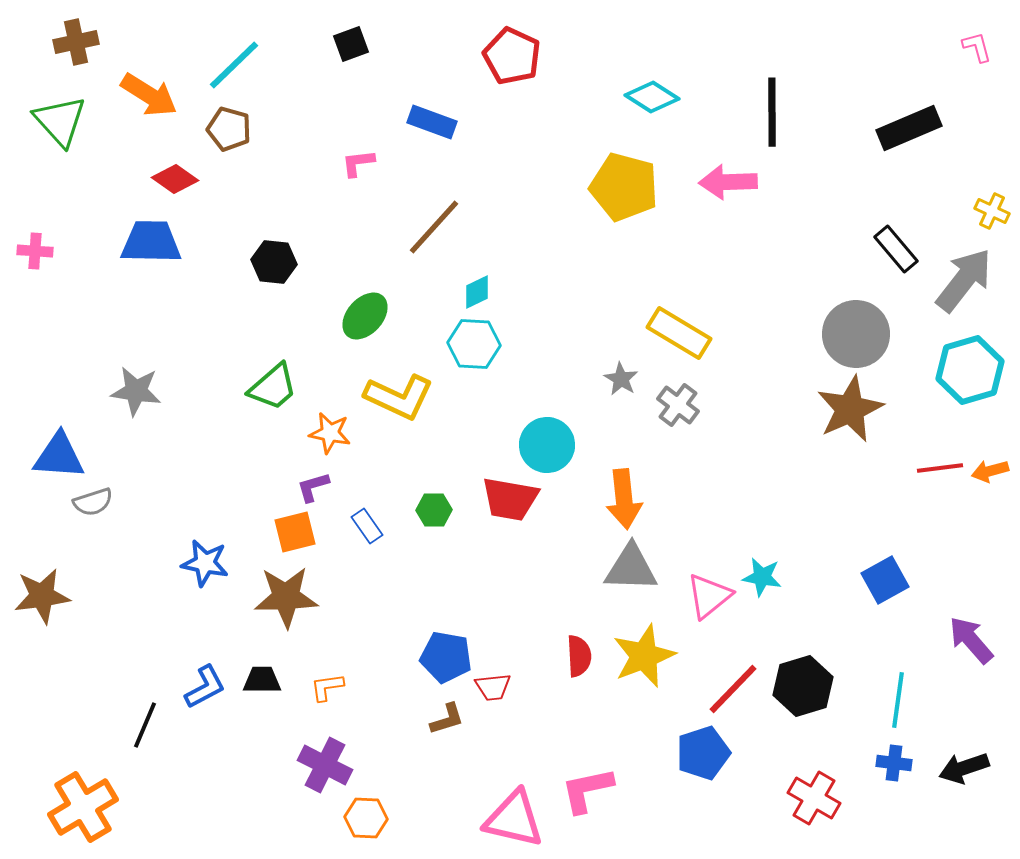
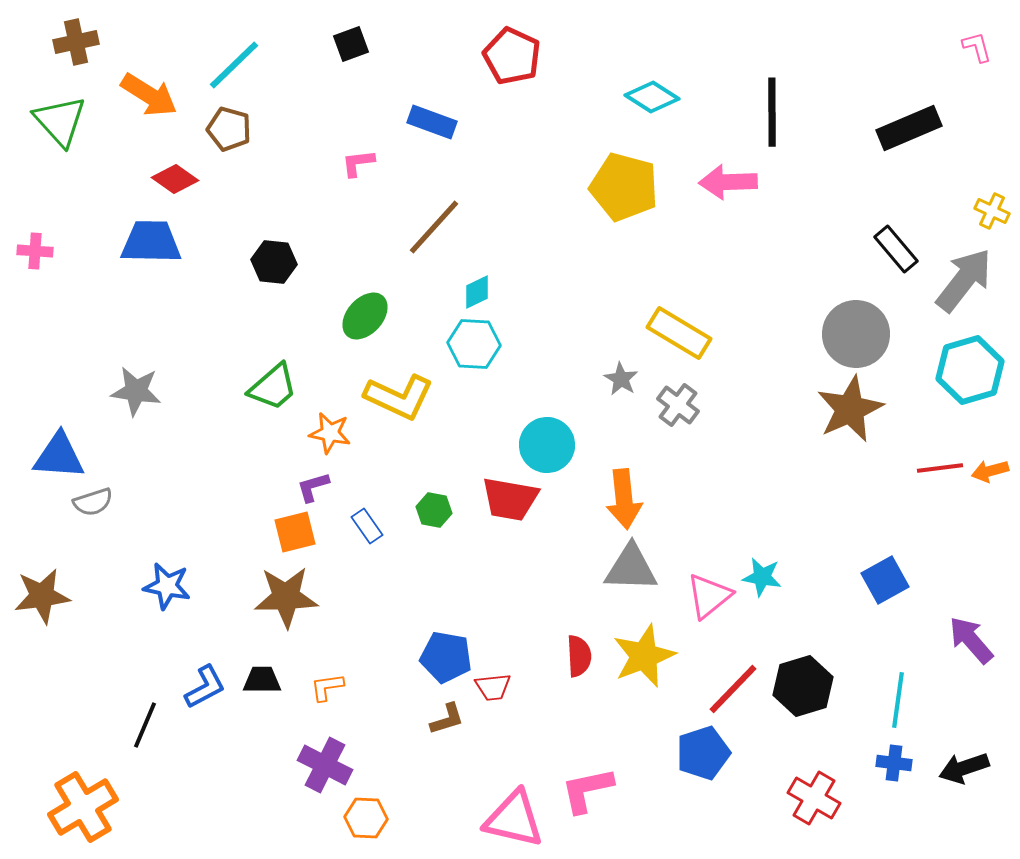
green hexagon at (434, 510): rotated 12 degrees clockwise
blue star at (205, 563): moved 38 px left, 23 px down
